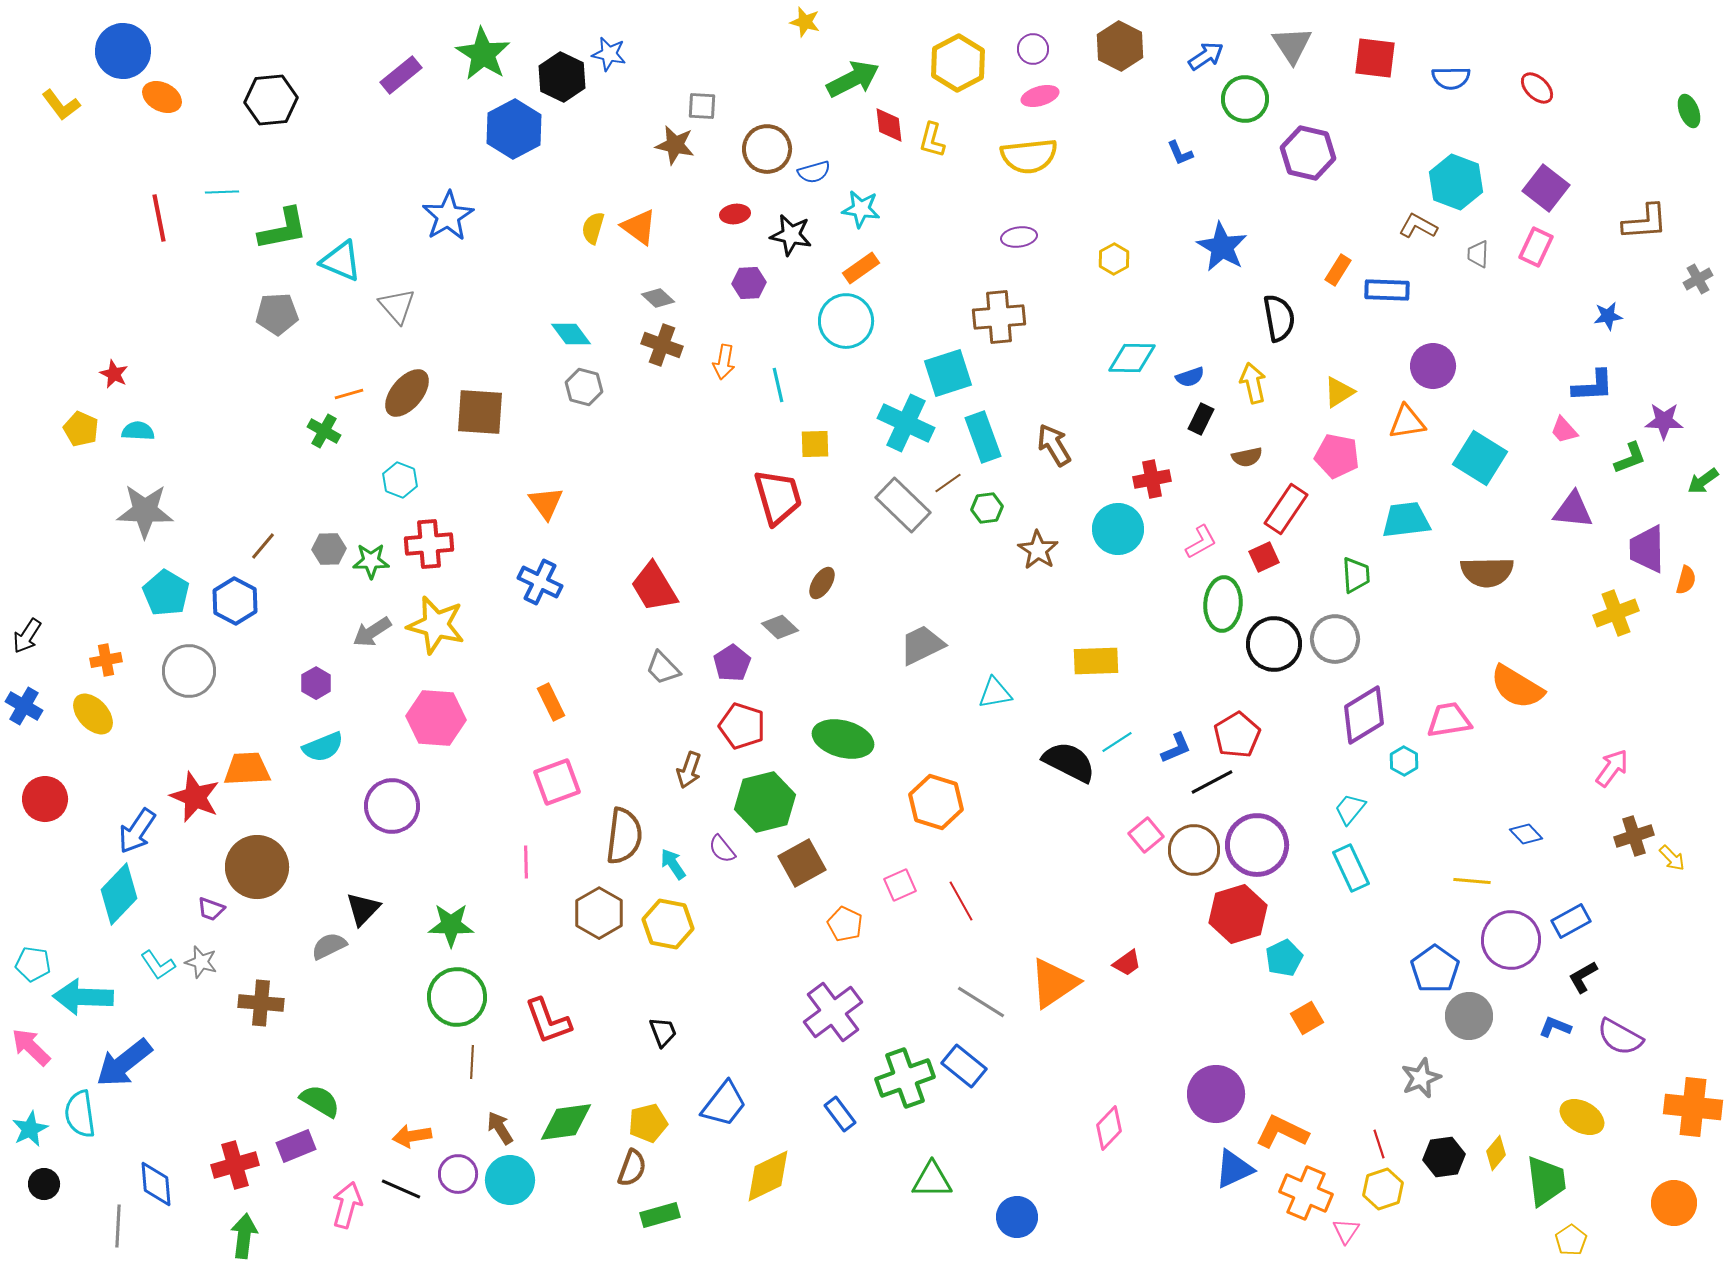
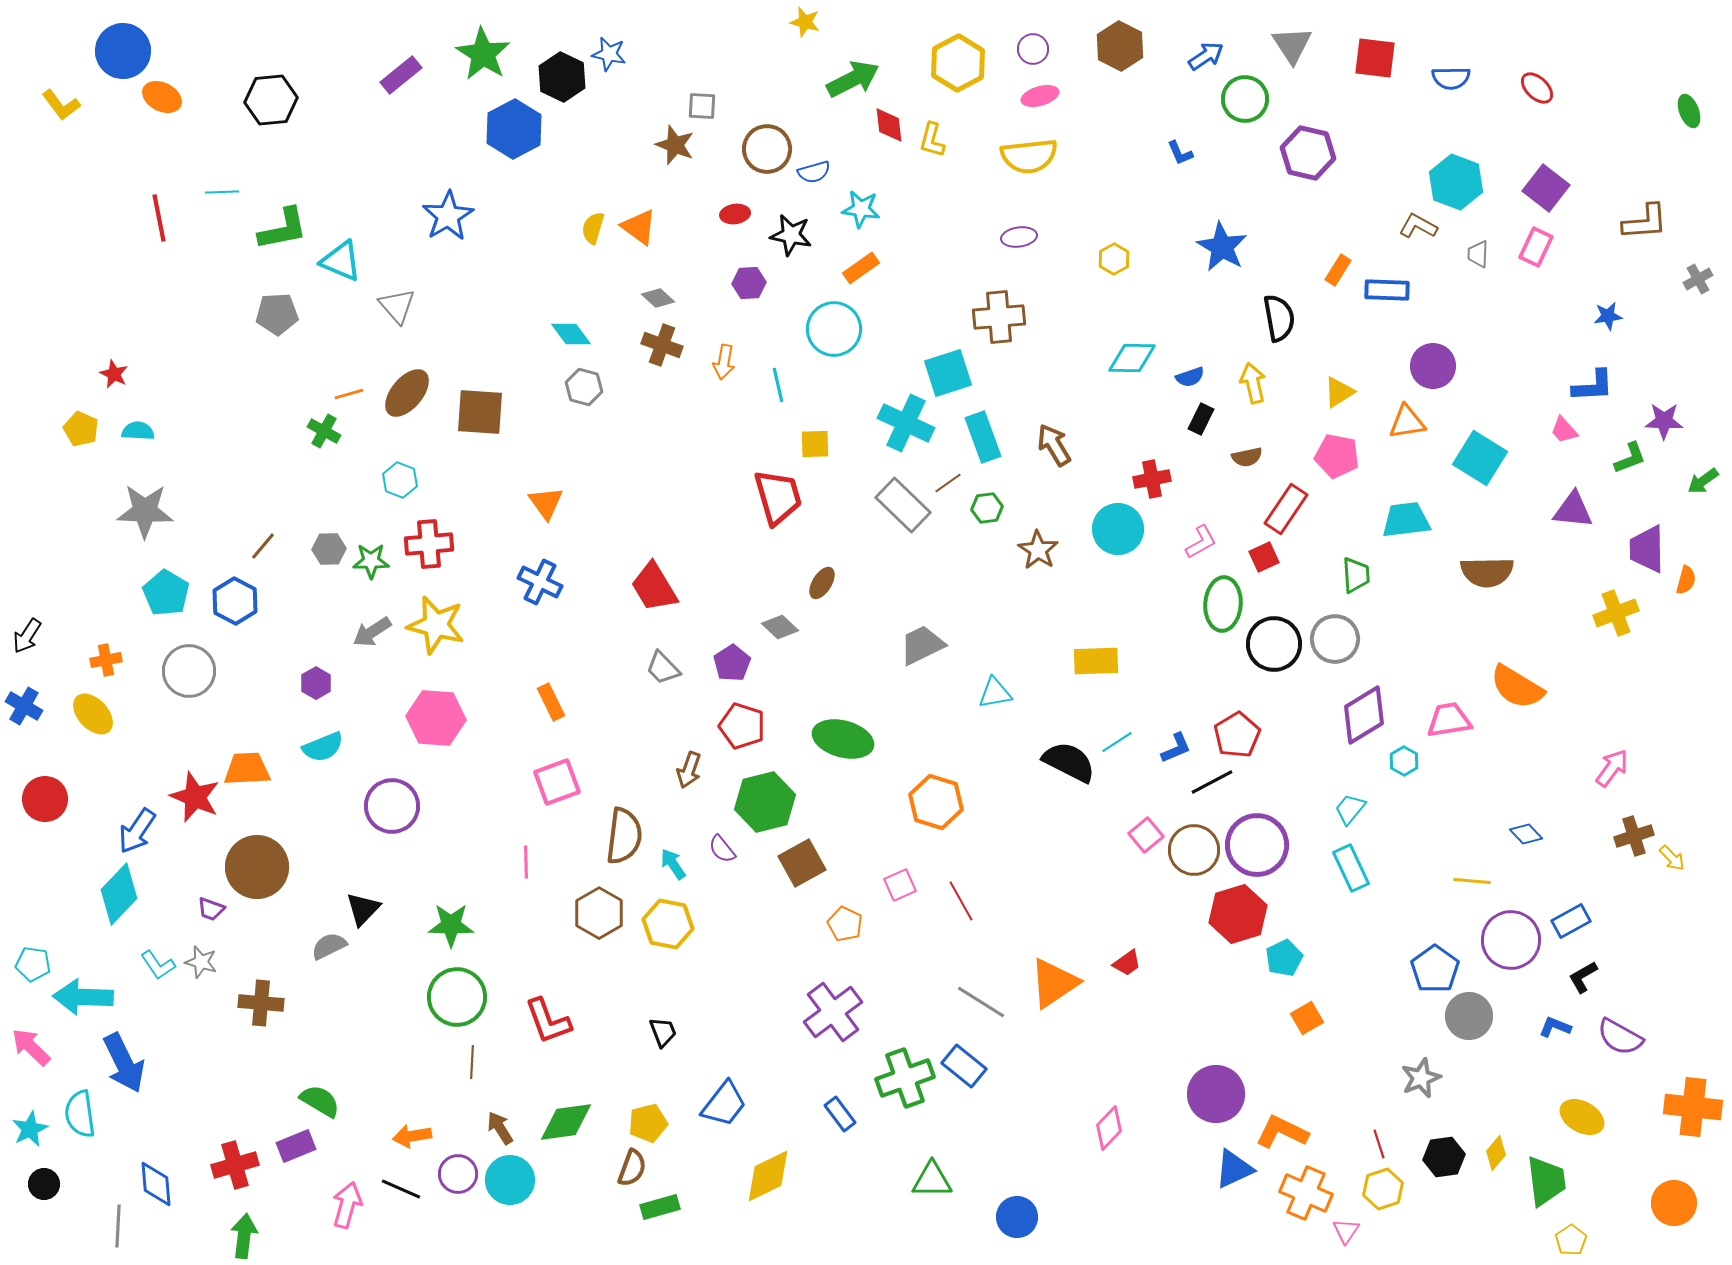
brown star at (675, 145): rotated 9 degrees clockwise
cyan circle at (846, 321): moved 12 px left, 8 px down
blue arrow at (124, 1063): rotated 78 degrees counterclockwise
green rectangle at (660, 1215): moved 8 px up
